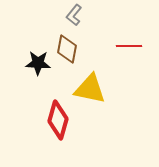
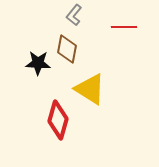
red line: moved 5 px left, 19 px up
yellow triangle: rotated 20 degrees clockwise
